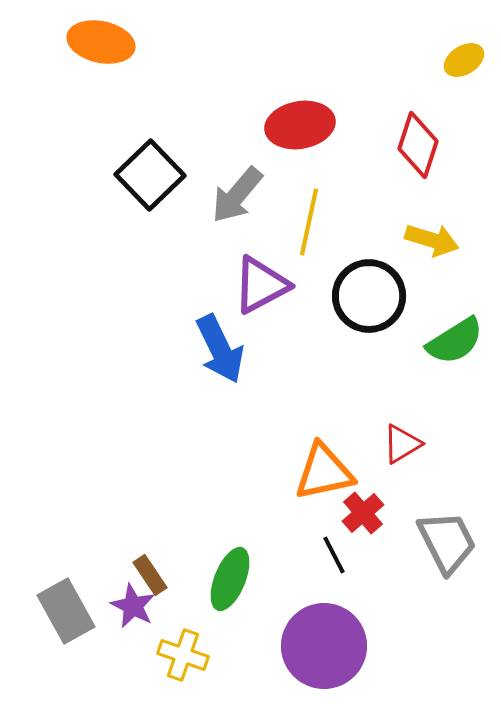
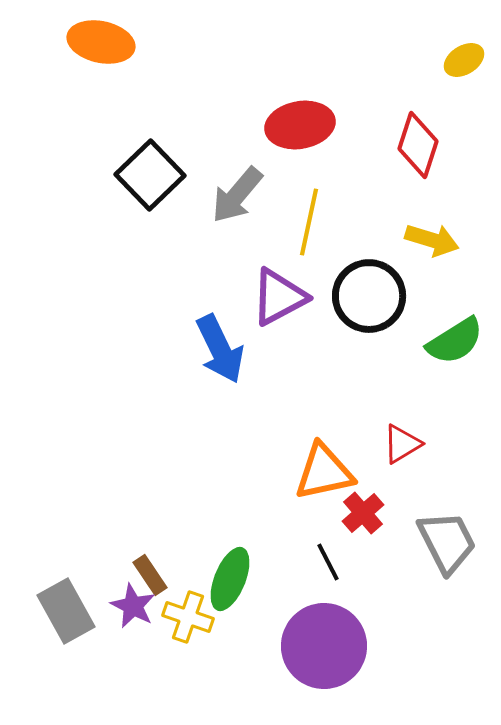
purple triangle: moved 18 px right, 12 px down
black line: moved 6 px left, 7 px down
yellow cross: moved 5 px right, 38 px up
